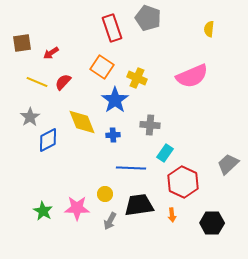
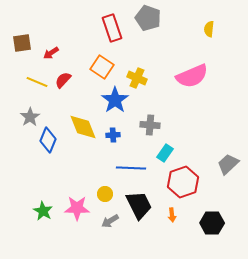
red semicircle: moved 2 px up
yellow diamond: moved 1 px right, 5 px down
blue diamond: rotated 40 degrees counterclockwise
red hexagon: rotated 16 degrees clockwise
black trapezoid: rotated 72 degrees clockwise
gray arrow: rotated 30 degrees clockwise
